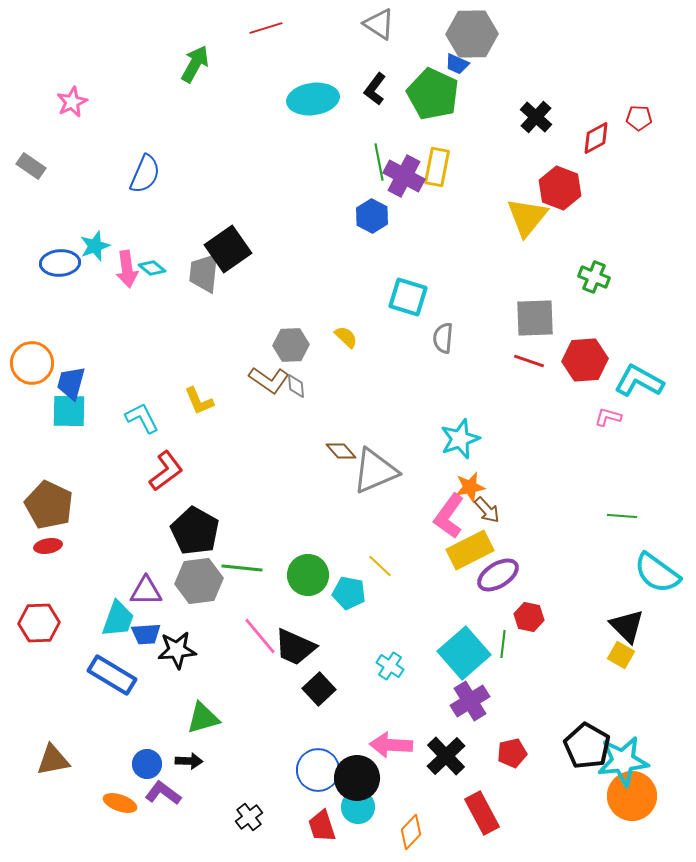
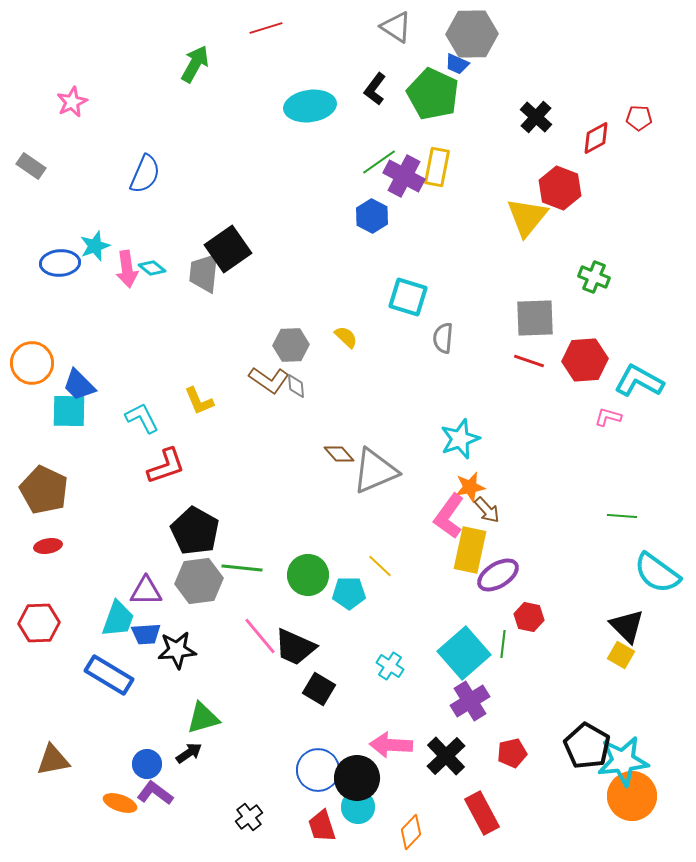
gray triangle at (379, 24): moved 17 px right, 3 px down
cyan ellipse at (313, 99): moved 3 px left, 7 px down
green line at (379, 162): rotated 66 degrees clockwise
blue trapezoid at (71, 383): moved 8 px right, 2 px down; rotated 60 degrees counterclockwise
brown diamond at (341, 451): moved 2 px left, 3 px down
red L-shape at (166, 471): moved 5 px up; rotated 18 degrees clockwise
brown pentagon at (49, 505): moved 5 px left, 15 px up
yellow rectangle at (470, 550): rotated 51 degrees counterclockwise
cyan pentagon at (349, 593): rotated 12 degrees counterclockwise
blue rectangle at (112, 675): moved 3 px left
black square at (319, 689): rotated 16 degrees counterclockwise
black arrow at (189, 761): moved 8 px up; rotated 36 degrees counterclockwise
purple L-shape at (163, 793): moved 8 px left
